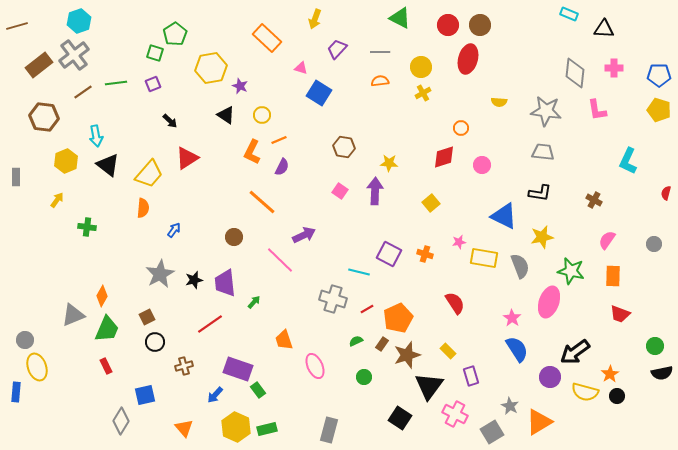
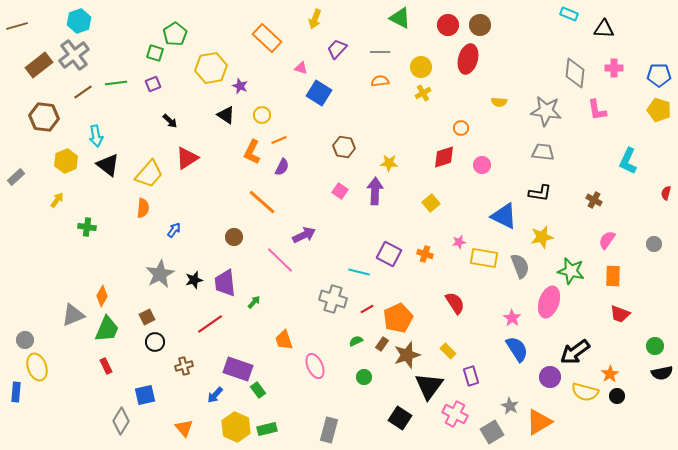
gray rectangle at (16, 177): rotated 48 degrees clockwise
